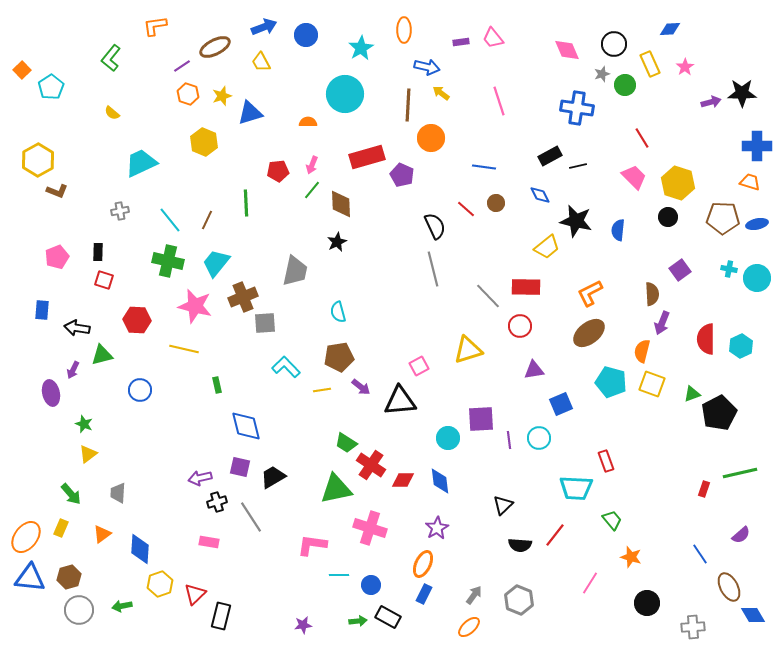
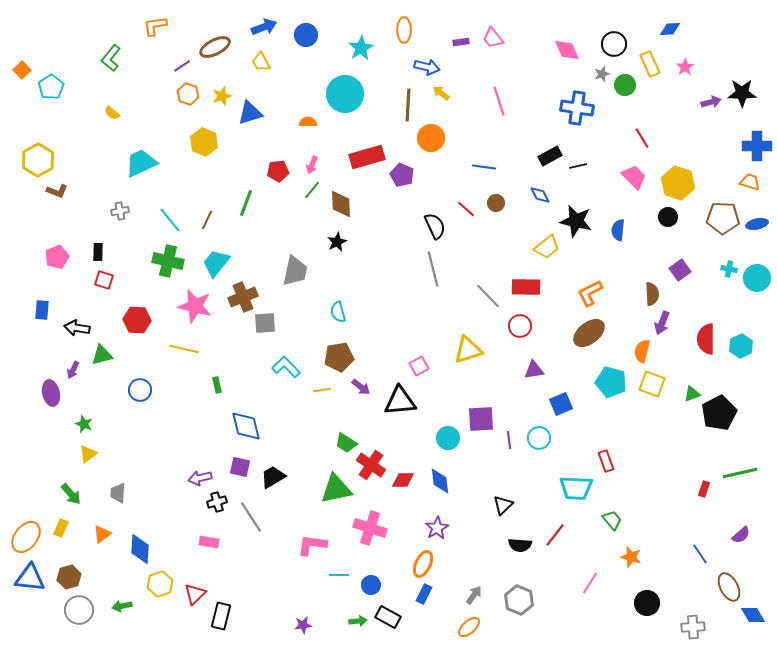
green line at (246, 203): rotated 24 degrees clockwise
